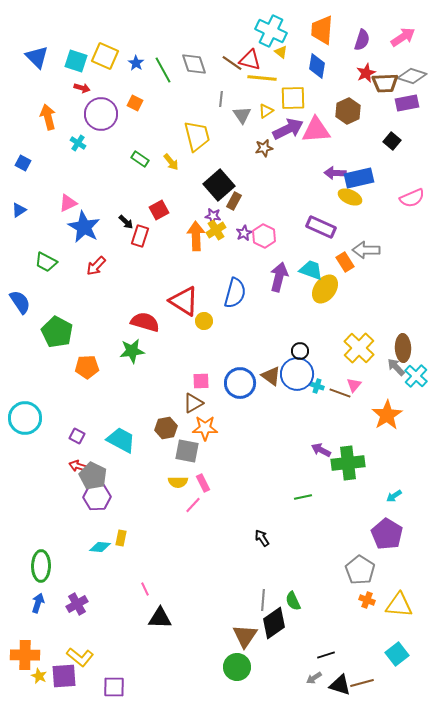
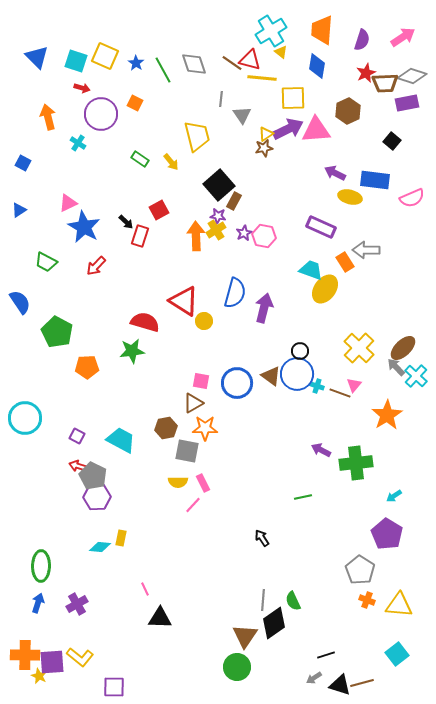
cyan cross at (271, 31): rotated 32 degrees clockwise
yellow triangle at (266, 111): moved 23 px down
purple arrow at (335, 173): rotated 25 degrees clockwise
blue rectangle at (359, 178): moved 16 px right, 2 px down; rotated 20 degrees clockwise
yellow ellipse at (350, 197): rotated 10 degrees counterclockwise
purple star at (213, 216): moved 5 px right
pink hexagon at (264, 236): rotated 15 degrees counterclockwise
purple arrow at (279, 277): moved 15 px left, 31 px down
brown ellipse at (403, 348): rotated 48 degrees clockwise
pink square at (201, 381): rotated 12 degrees clockwise
blue circle at (240, 383): moved 3 px left
green cross at (348, 463): moved 8 px right
purple square at (64, 676): moved 12 px left, 14 px up
